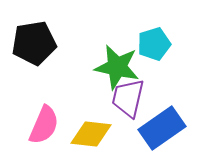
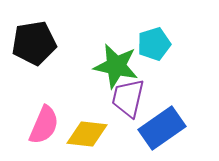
green star: moved 1 px left, 1 px up
yellow diamond: moved 4 px left
